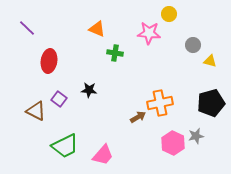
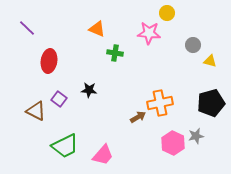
yellow circle: moved 2 px left, 1 px up
